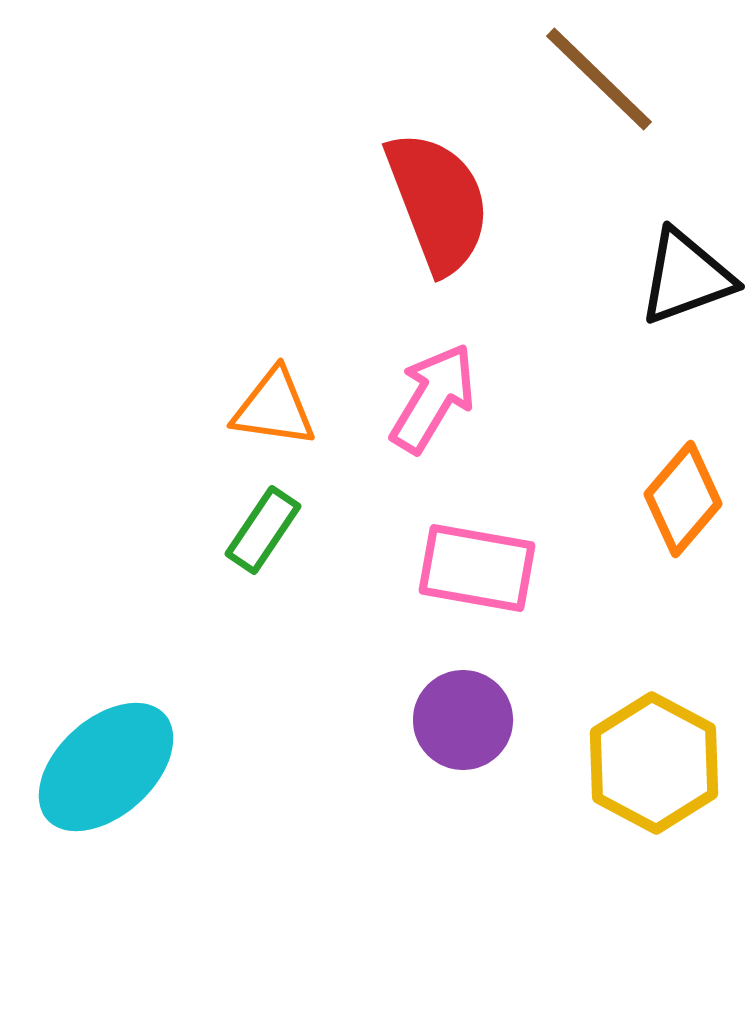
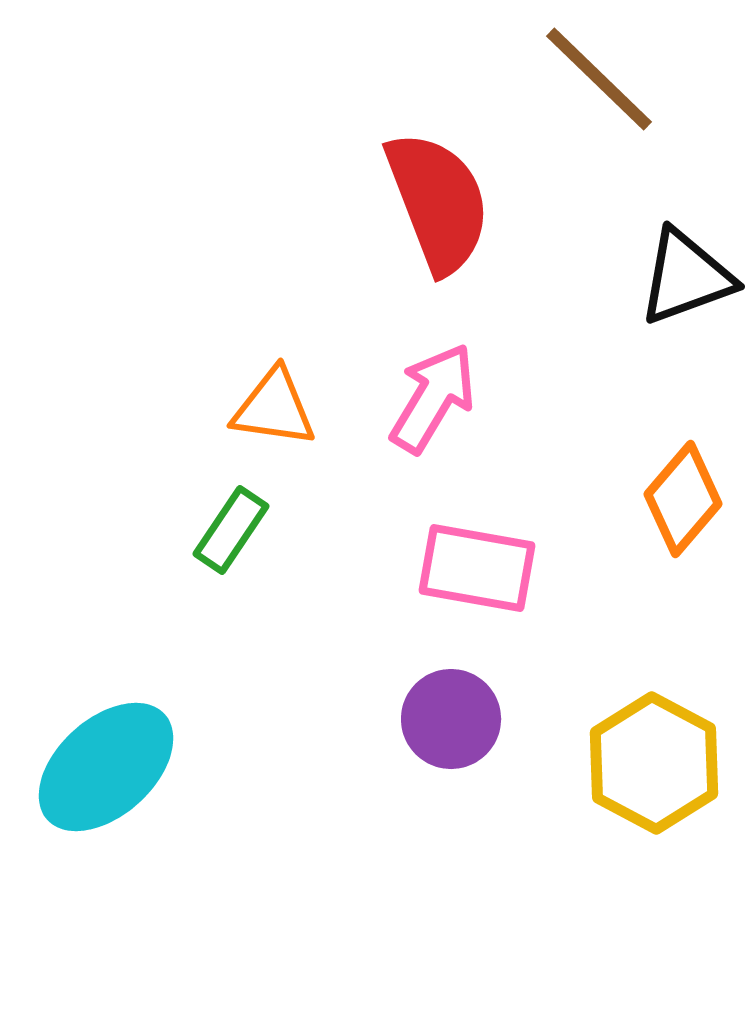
green rectangle: moved 32 px left
purple circle: moved 12 px left, 1 px up
